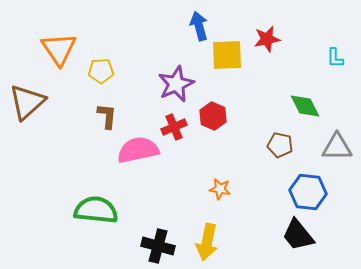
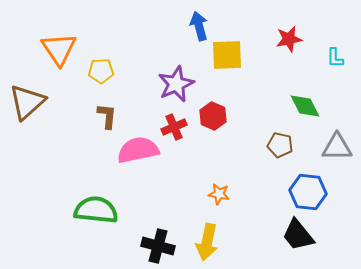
red star: moved 22 px right
orange star: moved 1 px left, 5 px down
